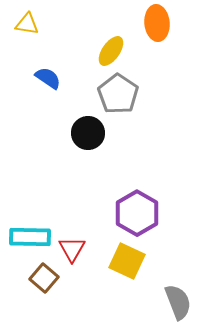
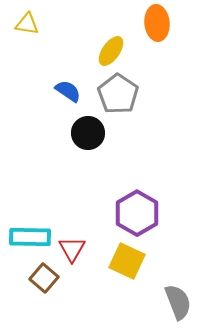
blue semicircle: moved 20 px right, 13 px down
